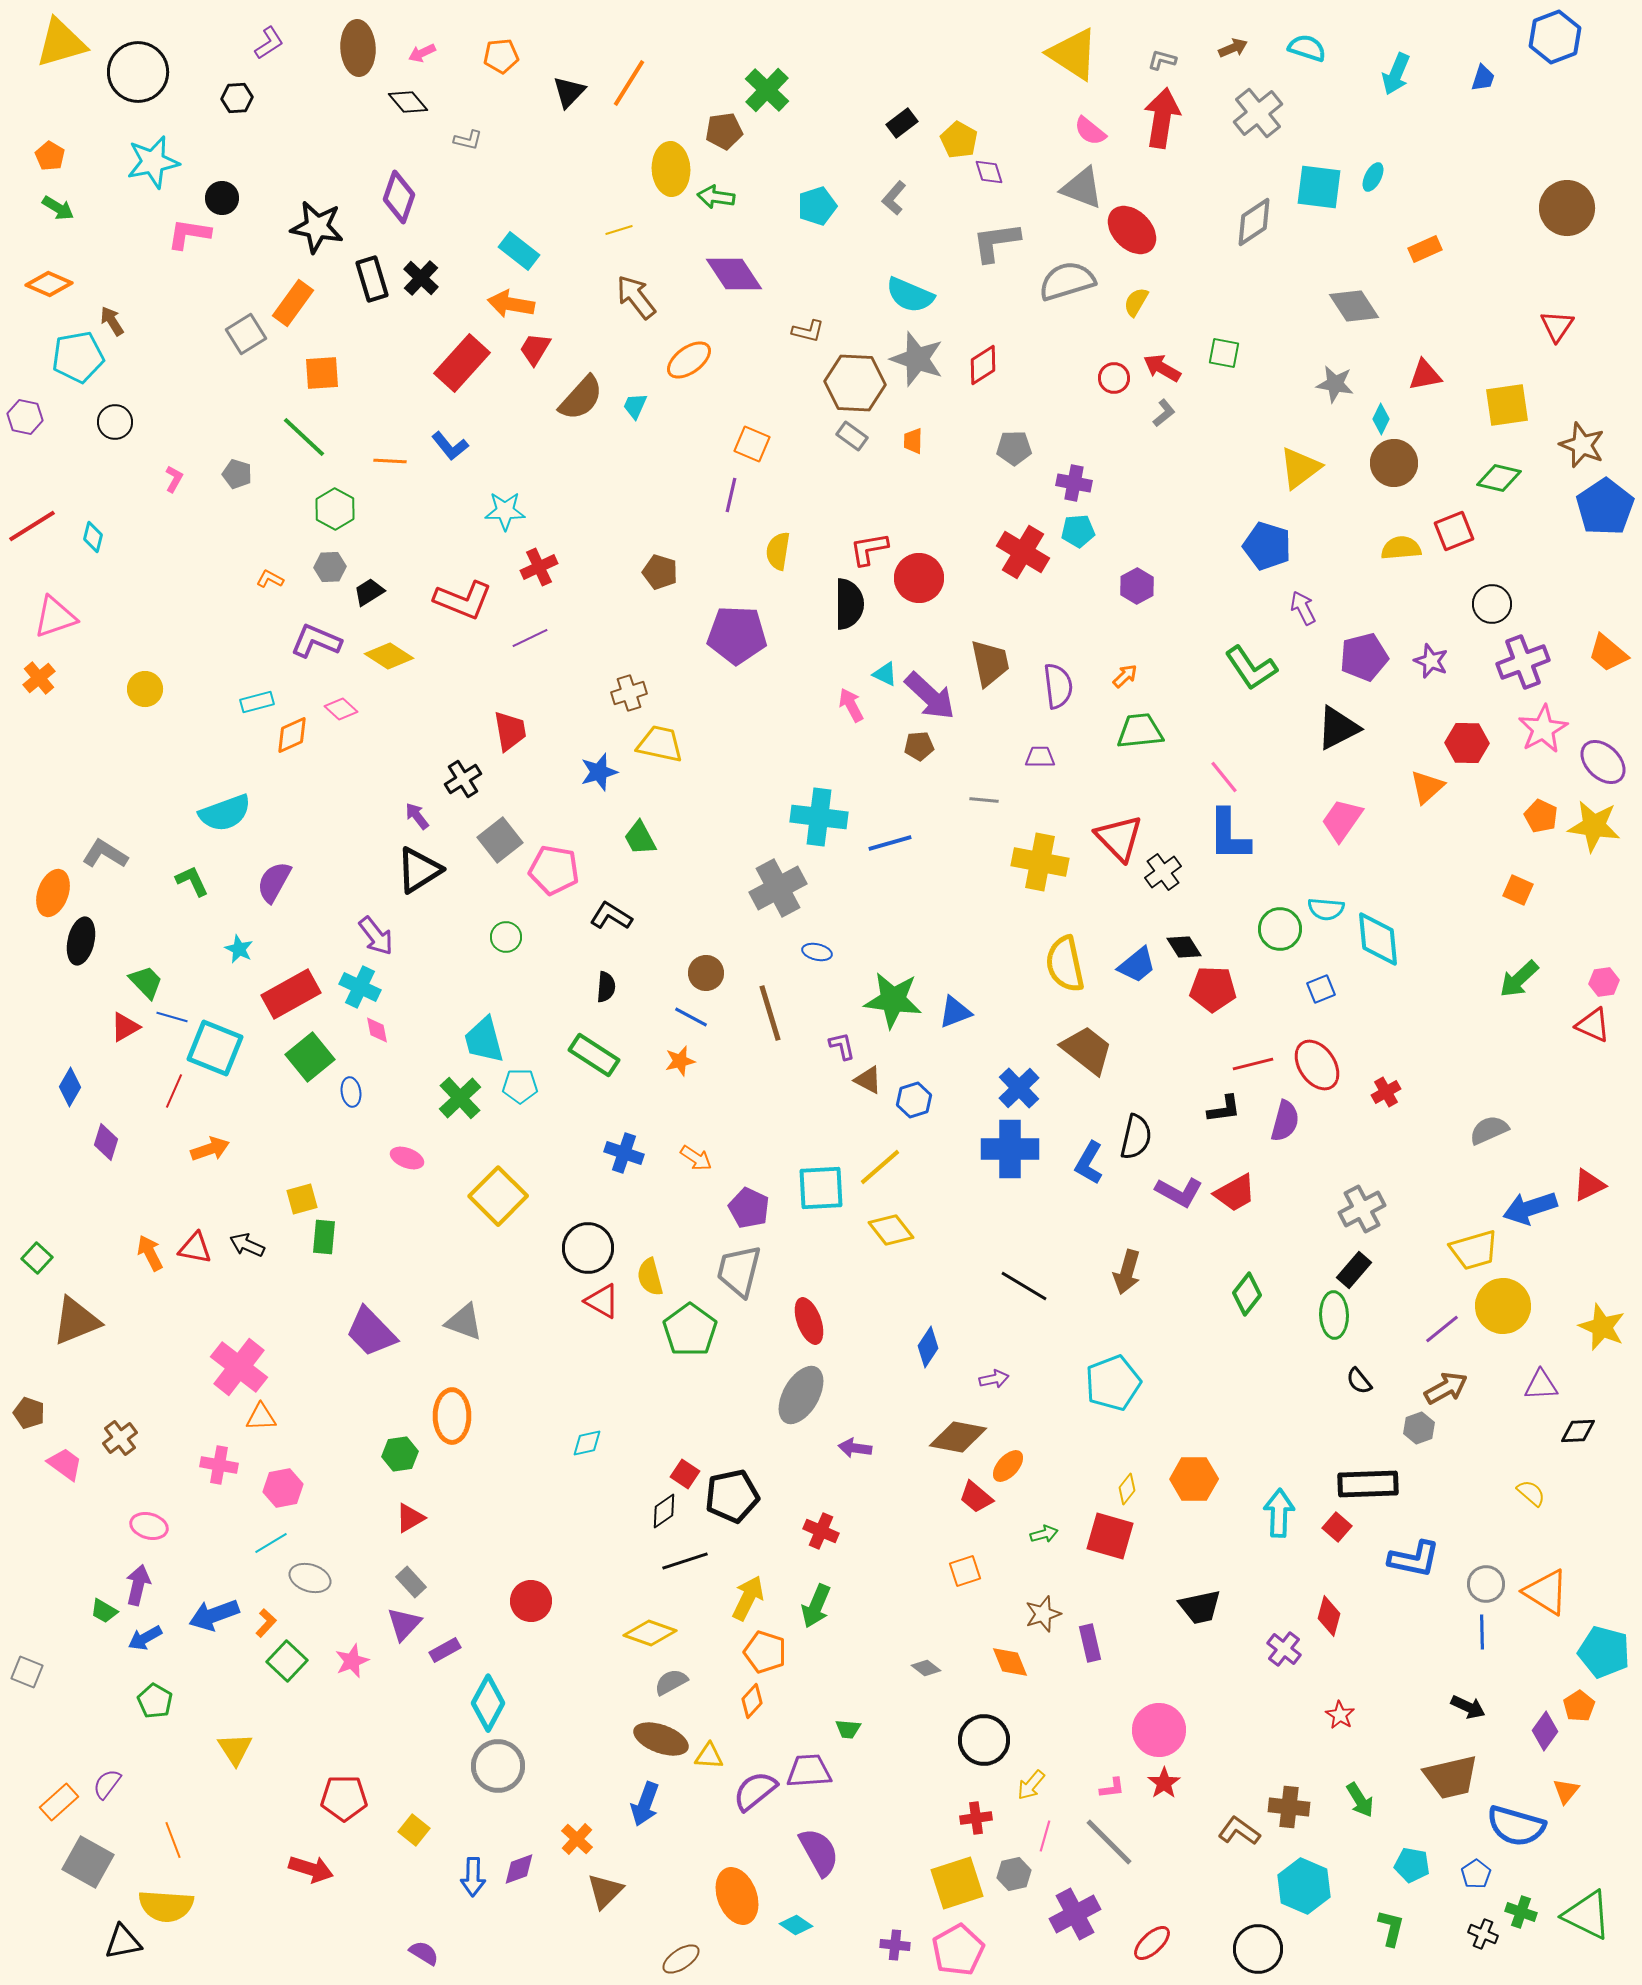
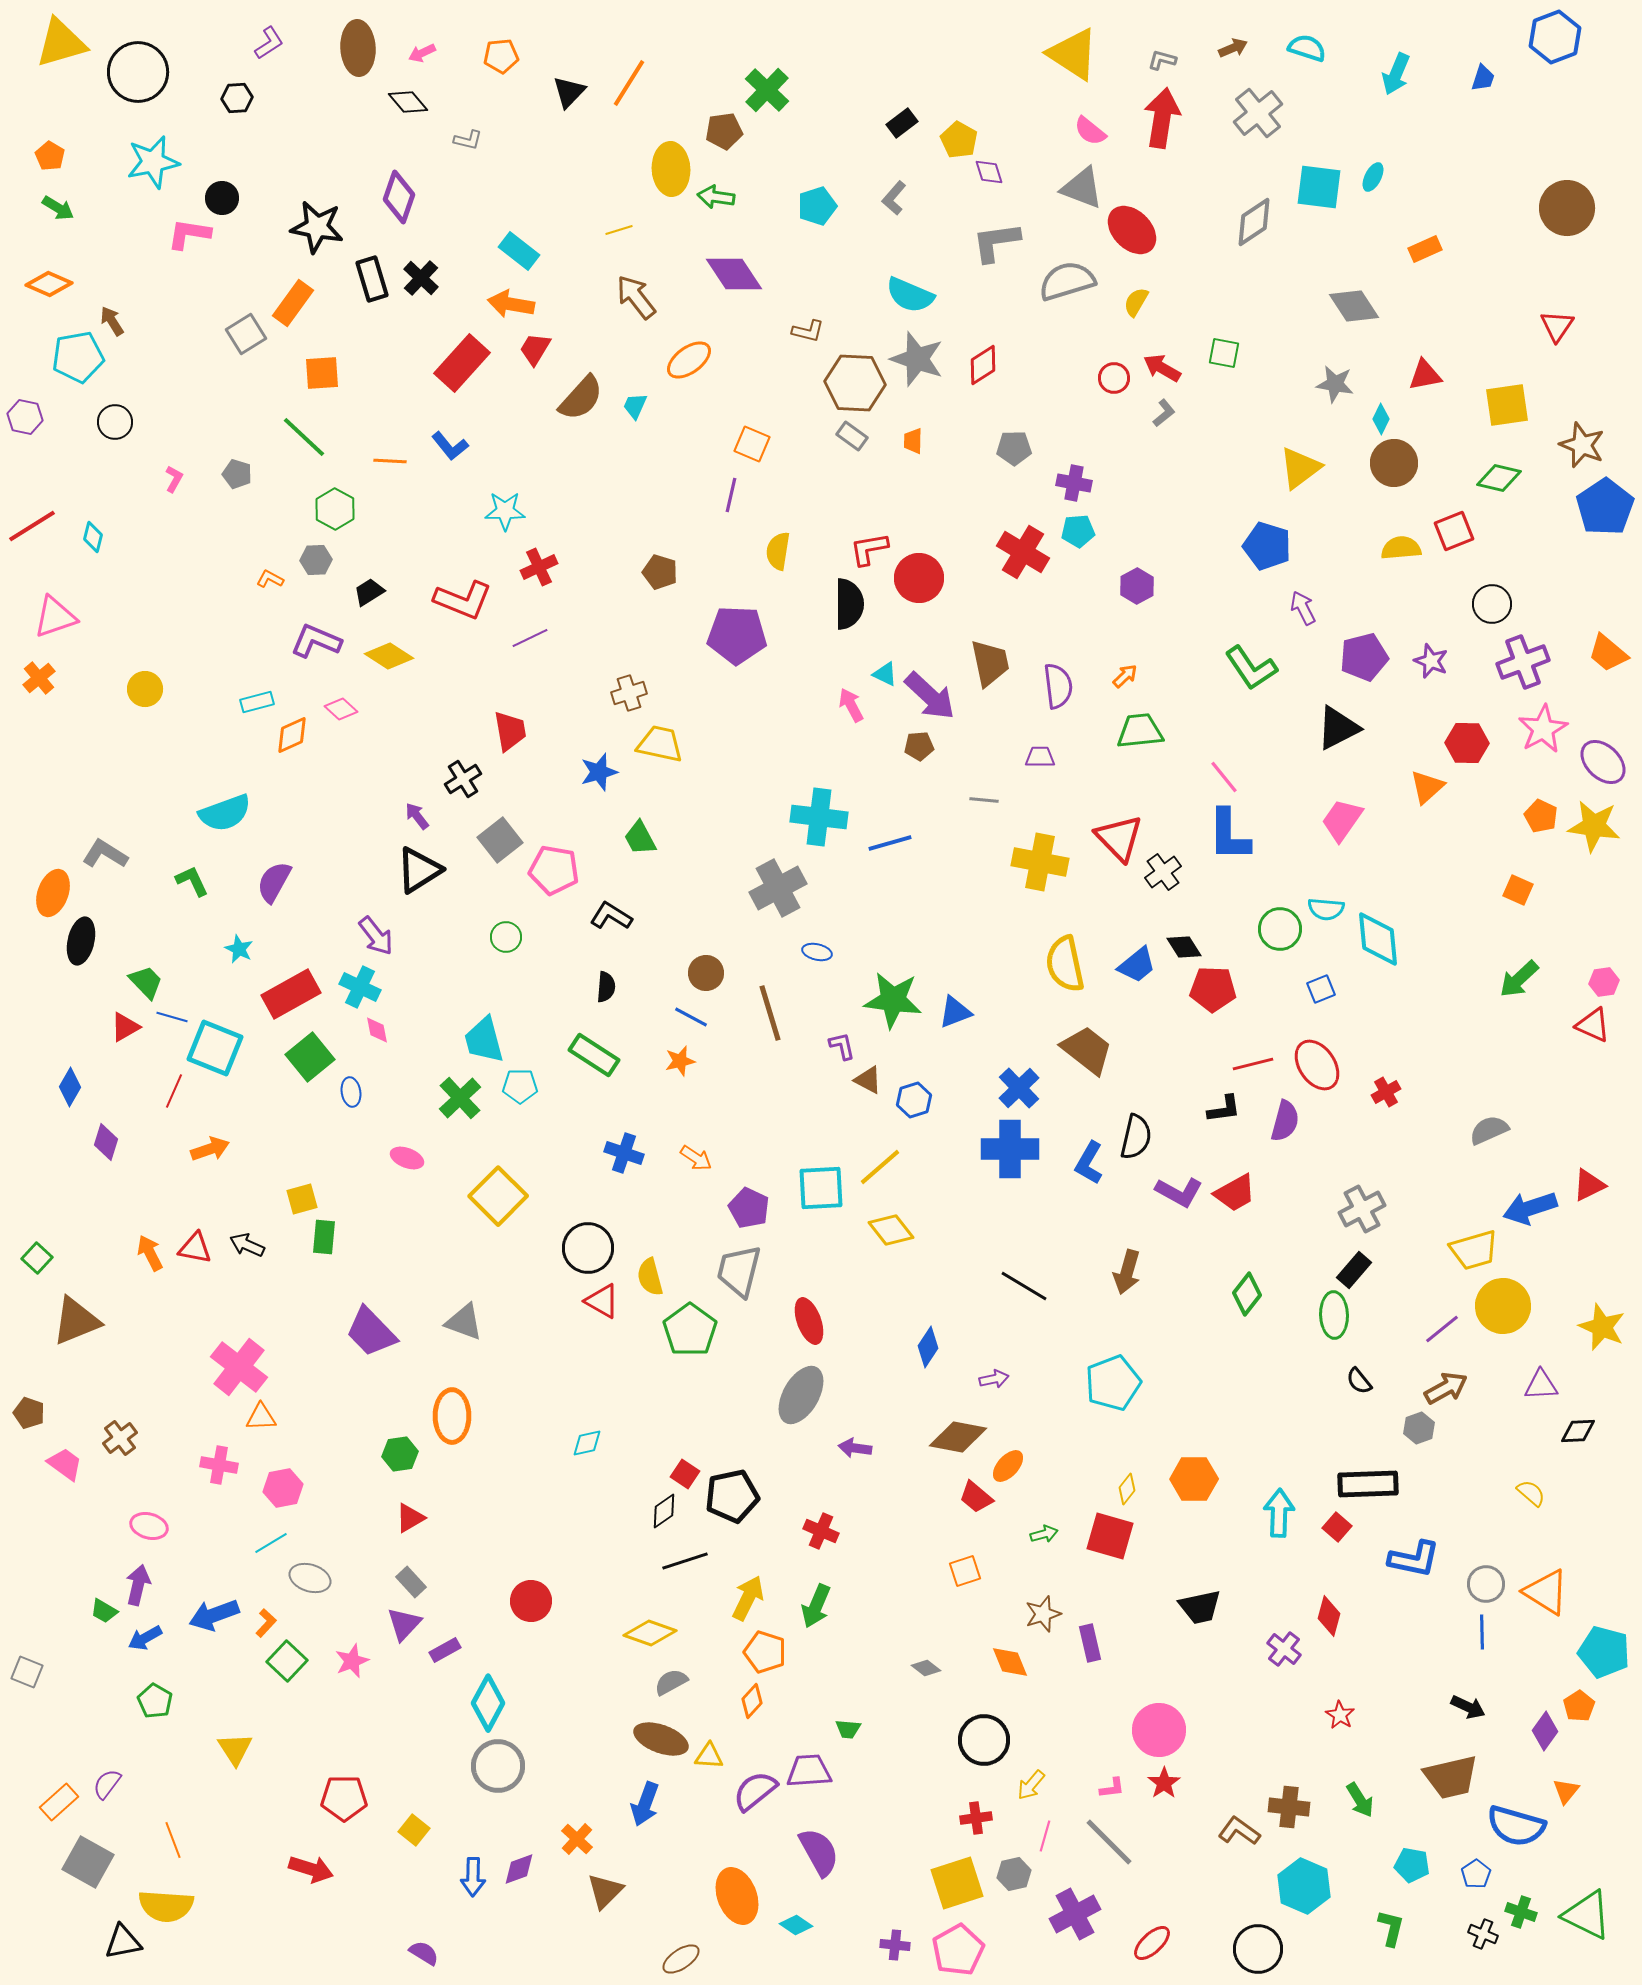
gray hexagon at (330, 567): moved 14 px left, 7 px up
